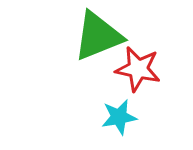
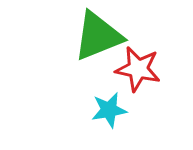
cyan star: moved 10 px left, 7 px up
